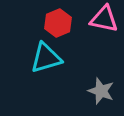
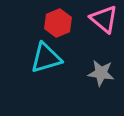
pink triangle: rotated 28 degrees clockwise
gray star: moved 18 px up; rotated 12 degrees counterclockwise
